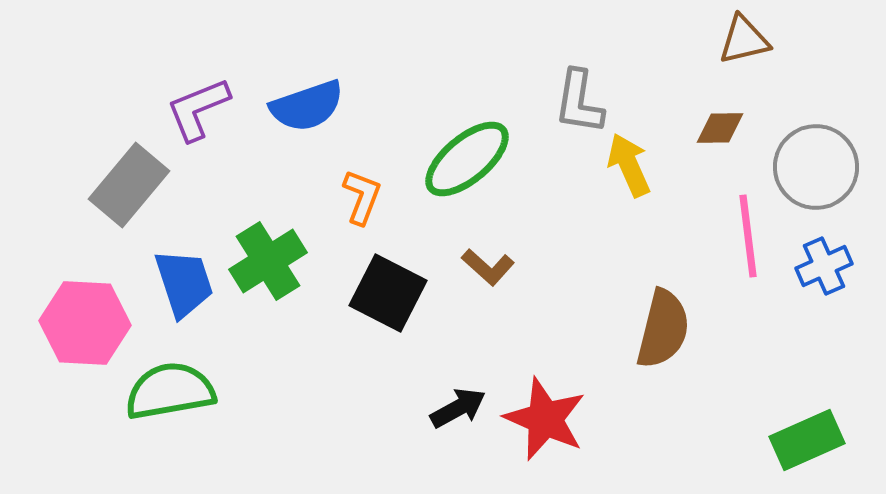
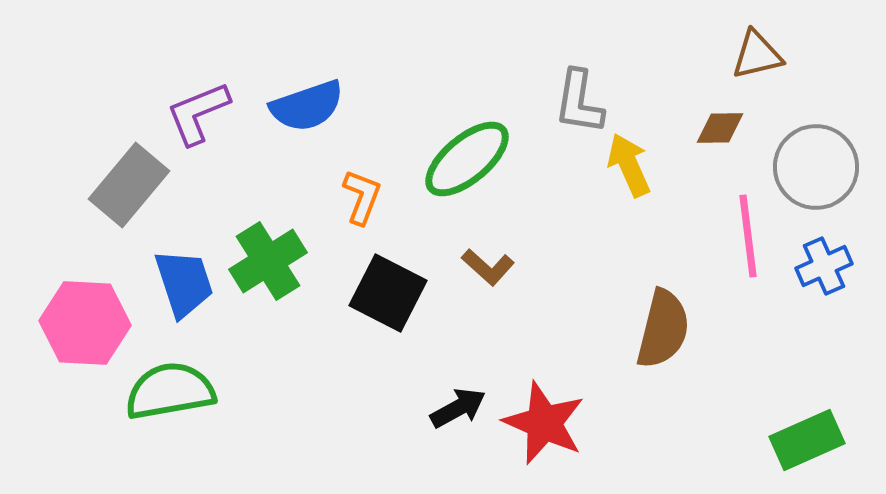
brown triangle: moved 13 px right, 15 px down
purple L-shape: moved 4 px down
red star: moved 1 px left, 4 px down
